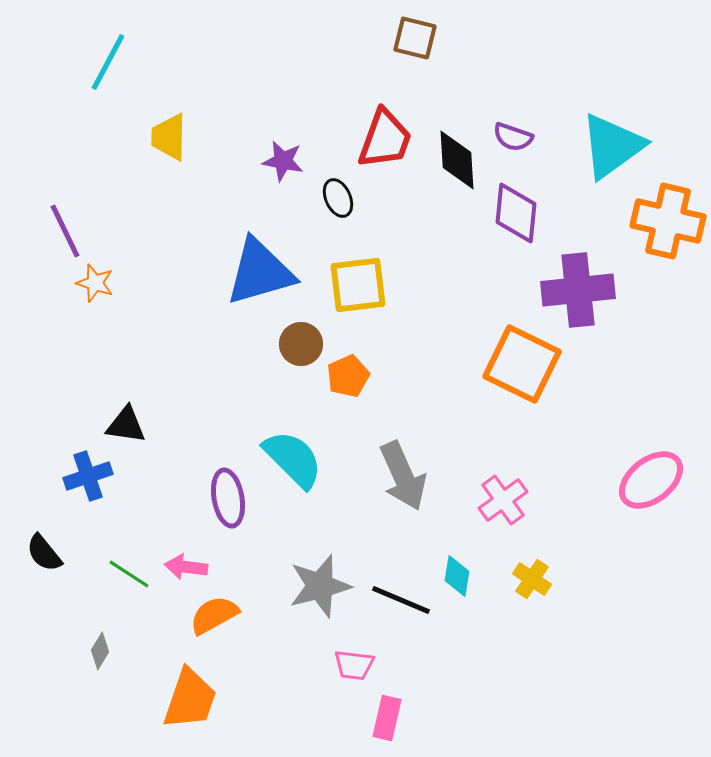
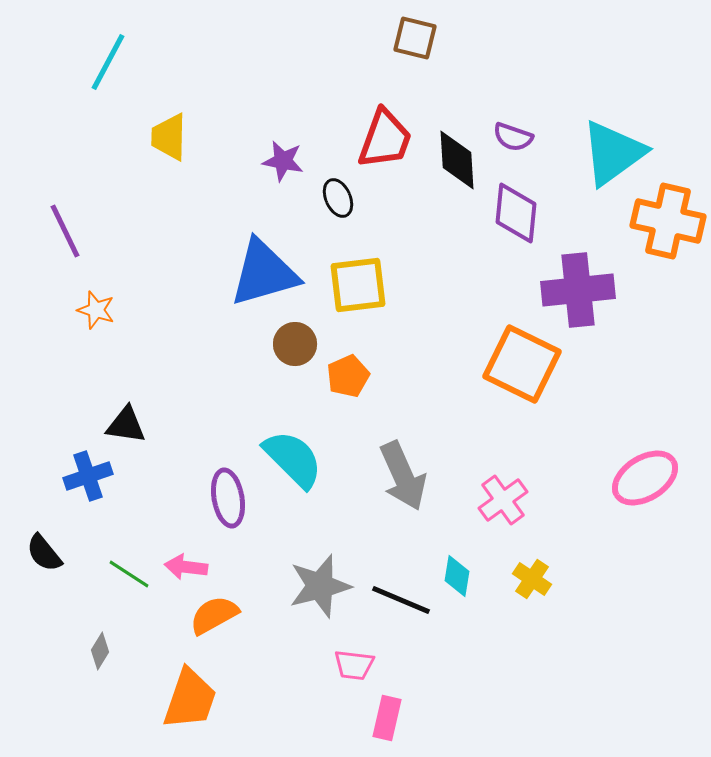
cyan triangle: moved 1 px right, 7 px down
blue triangle: moved 4 px right, 1 px down
orange star: moved 1 px right, 27 px down
brown circle: moved 6 px left
pink ellipse: moved 6 px left, 2 px up; rotated 6 degrees clockwise
